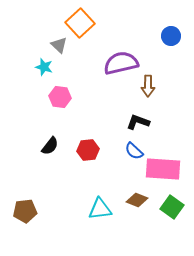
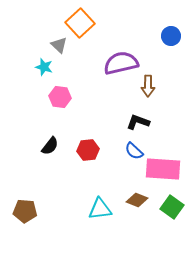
brown pentagon: rotated 10 degrees clockwise
